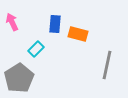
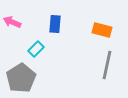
pink arrow: rotated 42 degrees counterclockwise
orange rectangle: moved 24 px right, 4 px up
gray pentagon: moved 2 px right
